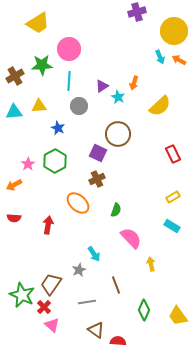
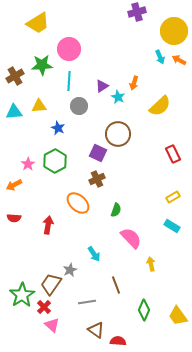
gray star at (79, 270): moved 9 px left
green star at (22, 295): rotated 15 degrees clockwise
